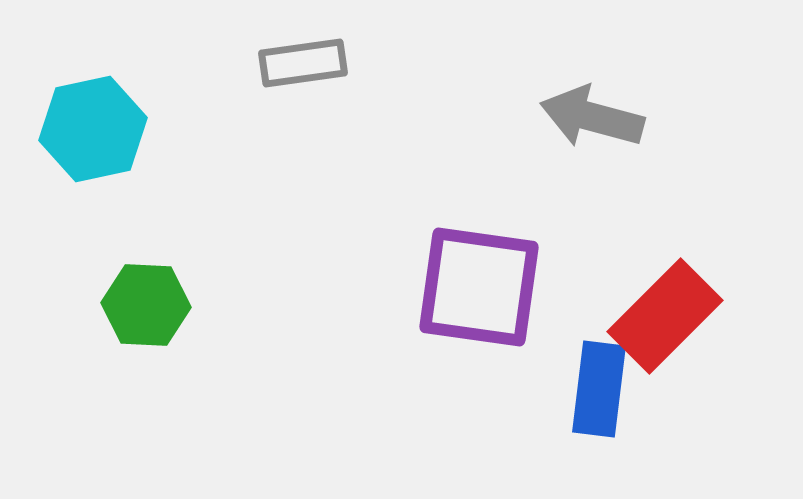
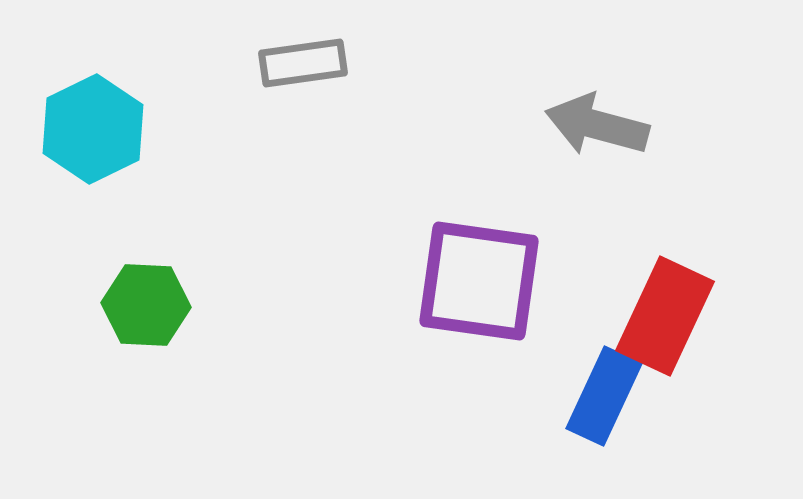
gray arrow: moved 5 px right, 8 px down
cyan hexagon: rotated 14 degrees counterclockwise
purple square: moved 6 px up
red rectangle: rotated 20 degrees counterclockwise
blue rectangle: moved 5 px right, 7 px down; rotated 18 degrees clockwise
